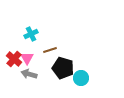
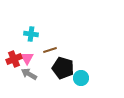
cyan cross: rotated 32 degrees clockwise
red cross: rotated 28 degrees clockwise
gray arrow: rotated 14 degrees clockwise
